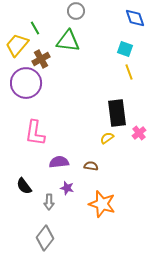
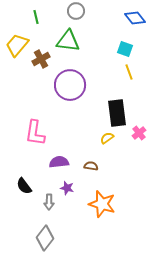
blue diamond: rotated 20 degrees counterclockwise
green line: moved 1 px right, 11 px up; rotated 16 degrees clockwise
purple circle: moved 44 px right, 2 px down
